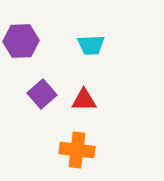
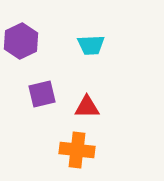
purple hexagon: rotated 24 degrees counterclockwise
purple square: rotated 28 degrees clockwise
red triangle: moved 3 px right, 7 px down
